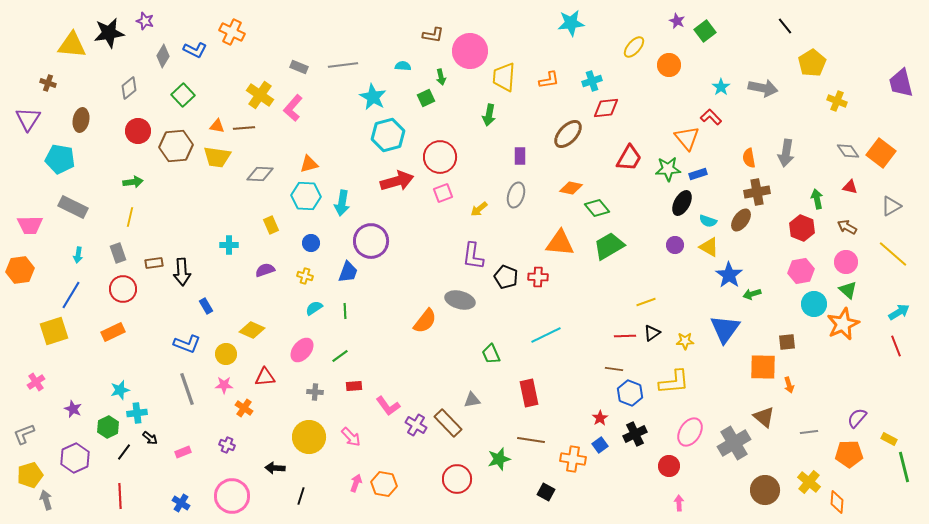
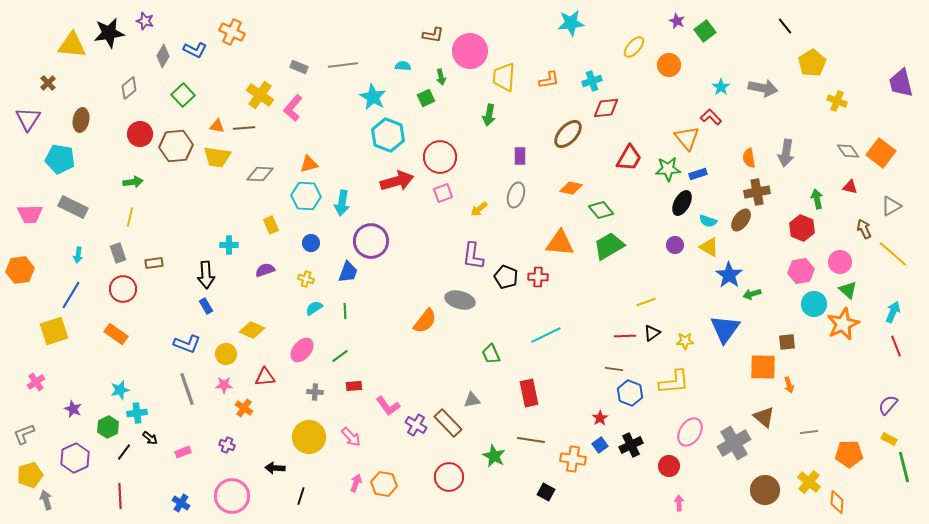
brown cross at (48, 83): rotated 28 degrees clockwise
red circle at (138, 131): moved 2 px right, 3 px down
cyan hexagon at (388, 135): rotated 24 degrees counterclockwise
green diamond at (597, 208): moved 4 px right, 2 px down
pink trapezoid at (30, 225): moved 11 px up
brown arrow at (847, 227): moved 17 px right, 2 px down; rotated 36 degrees clockwise
pink circle at (846, 262): moved 6 px left
black arrow at (182, 272): moved 24 px right, 3 px down
yellow cross at (305, 276): moved 1 px right, 3 px down
cyan arrow at (899, 312): moved 6 px left; rotated 35 degrees counterclockwise
orange rectangle at (113, 332): moved 3 px right, 2 px down; rotated 60 degrees clockwise
purple semicircle at (857, 418): moved 31 px right, 13 px up
black cross at (635, 434): moved 4 px left, 11 px down
green star at (499, 459): moved 5 px left, 3 px up; rotated 30 degrees counterclockwise
red circle at (457, 479): moved 8 px left, 2 px up
